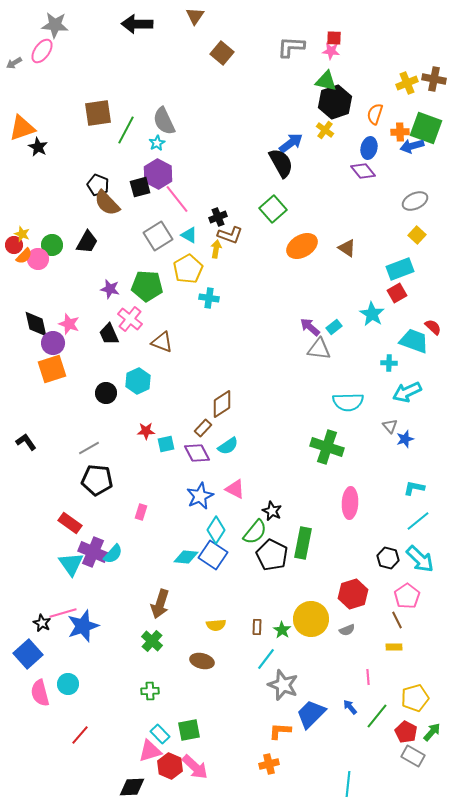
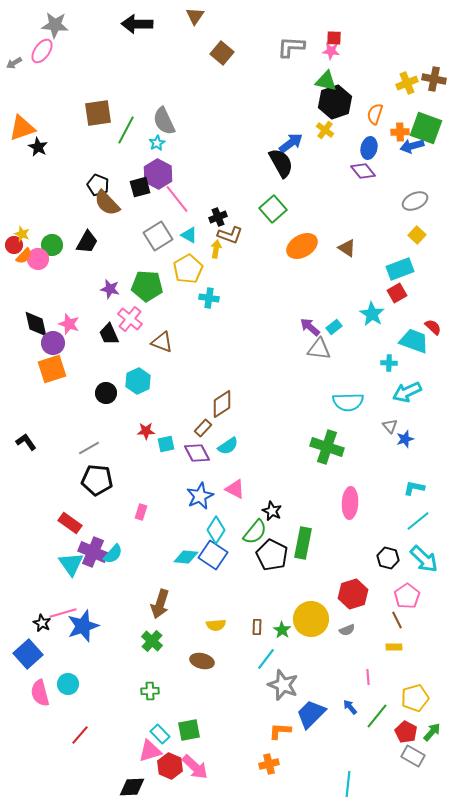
cyan arrow at (420, 559): moved 4 px right
